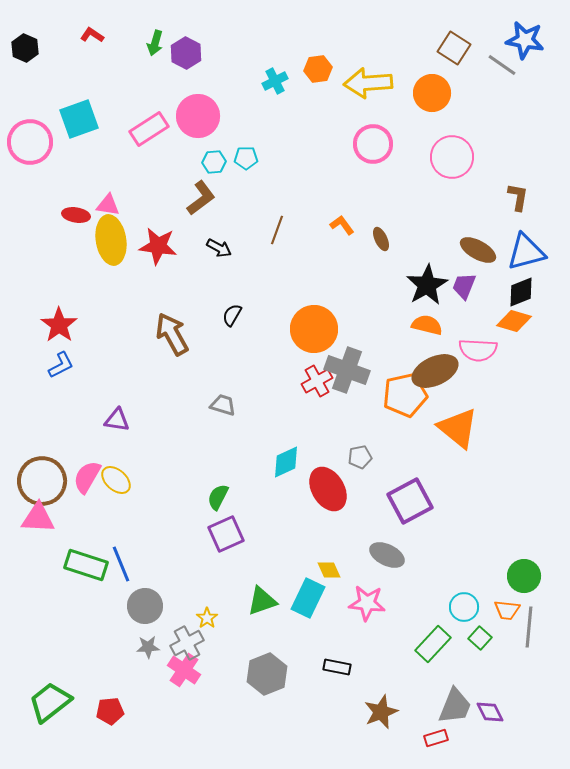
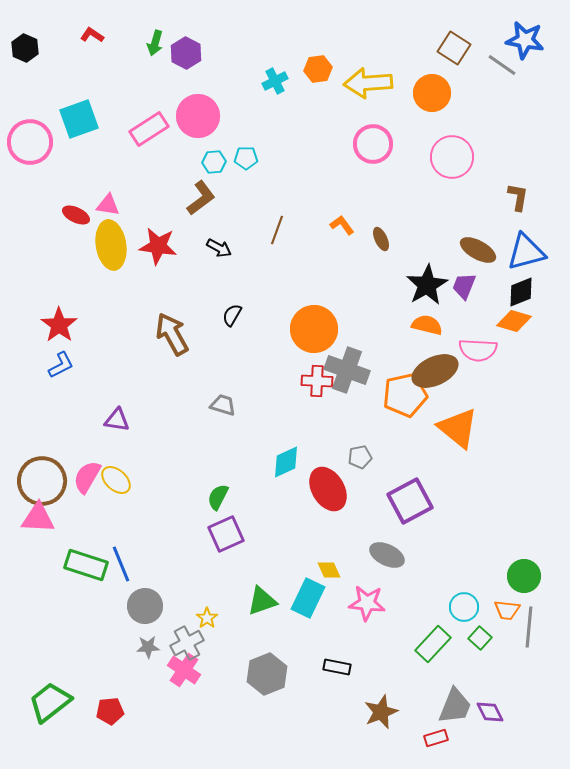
red ellipse at (76, 215): rotated 16 degrees clockwise
yellow ellipse at (111, 240): moved 5 px down
red cross at (317, 381): rotated 32 degrees clockwise
